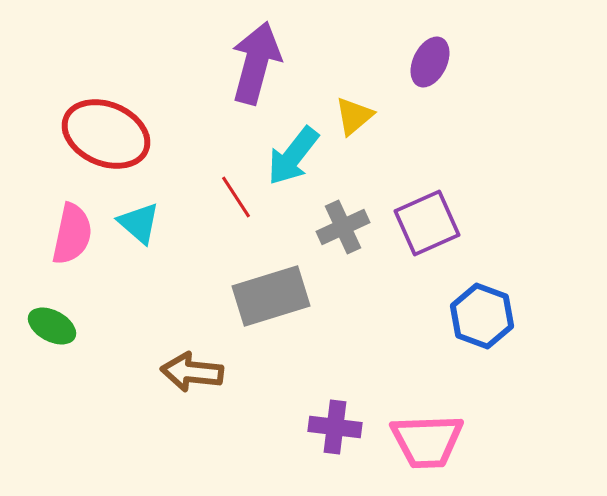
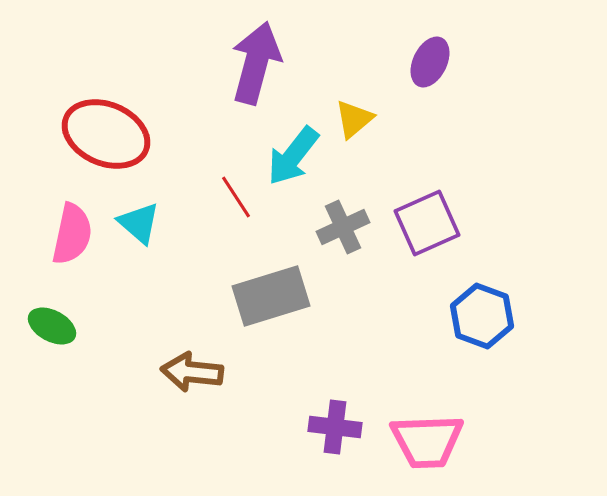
yellow triangle: moved 3 px down
